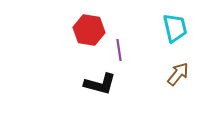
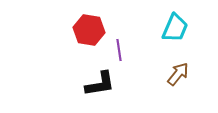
cyan trapezoid: rotated 36 degrees clockwise
black L-shape: rotated 24 degrees counterclockwise
